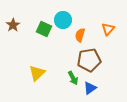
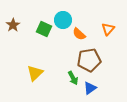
orange semicircle: moved 1 px left, 1 px up; rotated 64 degrees counterclockwise
yellow triangle: moved 2 px left
